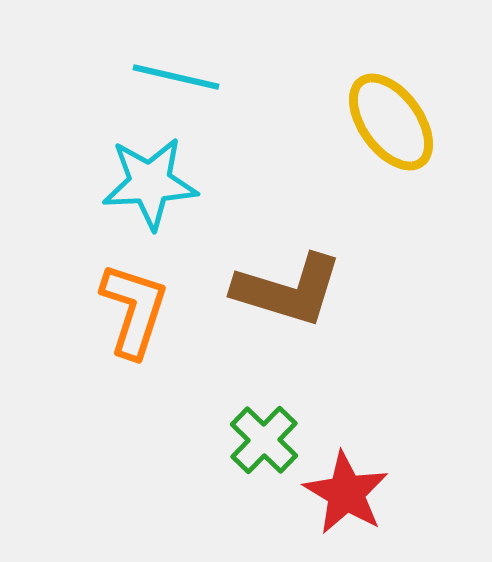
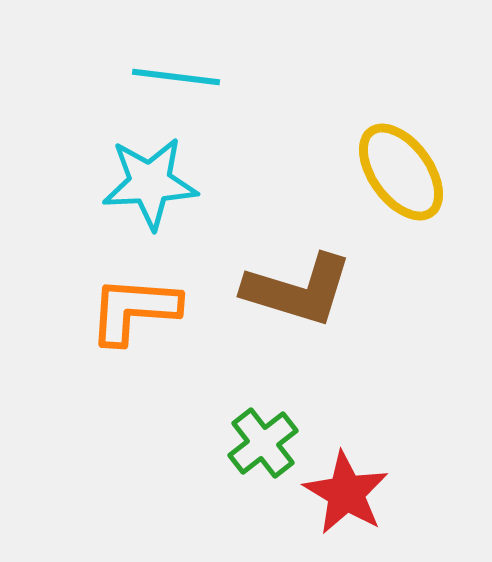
cyan line: rotated 6 degrees counterclockwise
yellow ellipse: moved 10 px right, 50 px down
brown L-shape: moved 10 px right
orange L-shape: rotated 104 degrees counterclockwise
green cross: moved 1 px left, 3 px down; rotated 8 degrees clockwise
